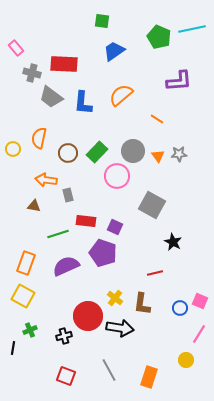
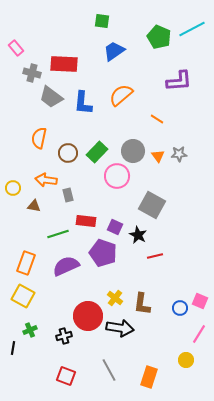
cyan line at (192, 29): rotated 16 degrees counterclockwise
yellow circle at (13, 149): moved 39 px down
black star at (173, 242): moved 35 px left, 7 px up
red line at (155, 273): moved 17 px up
